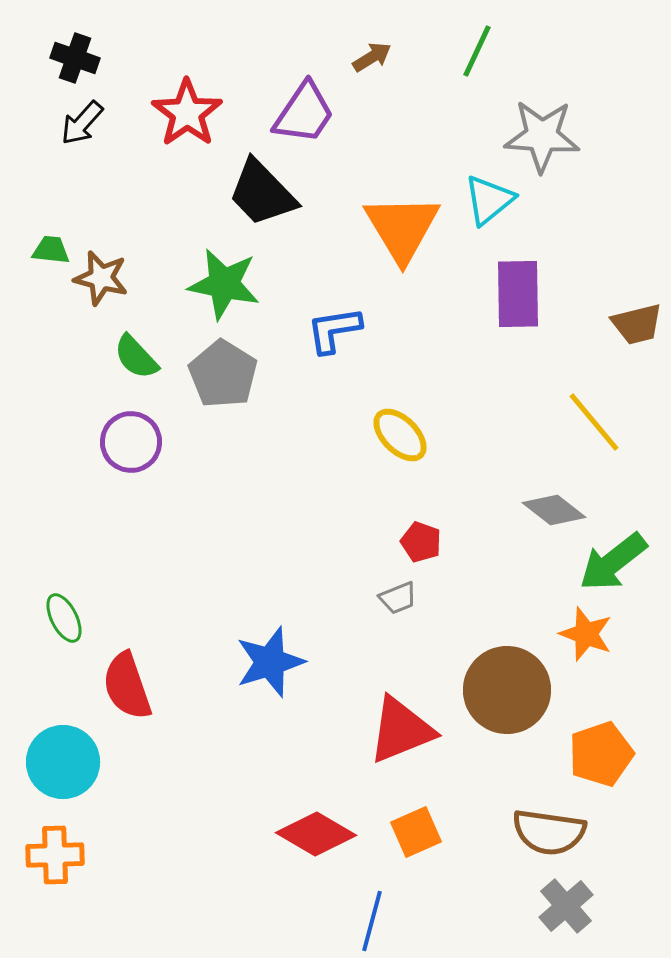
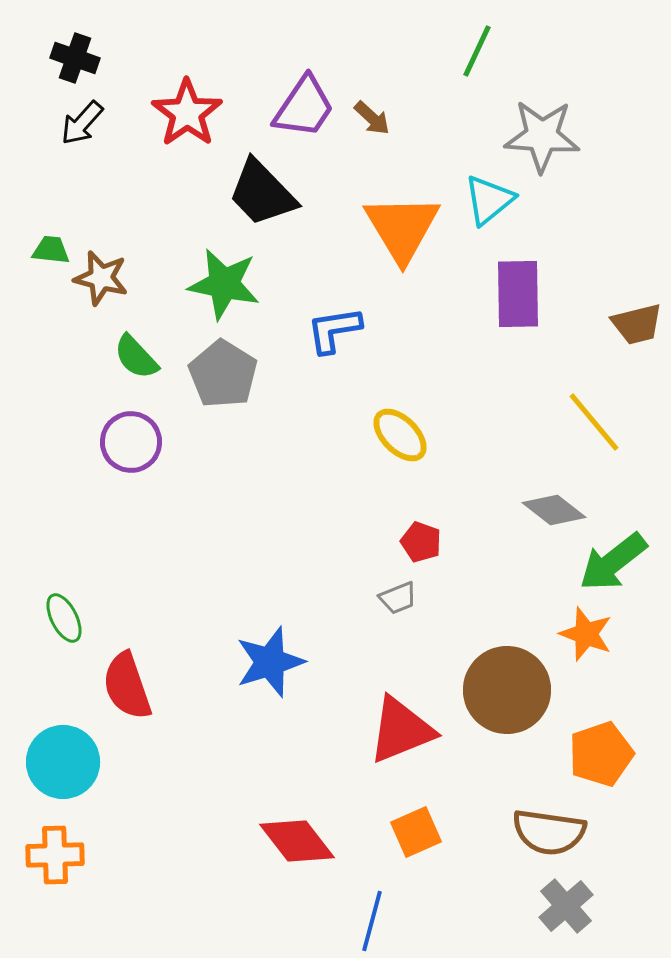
brown arrow: moved 61 px down; rotated 75 degrees clockwise
purple trapezoid: moved 6 px up
red diamond: moved 19 px left, 7 px down; rotated 22 degrees clockwise
